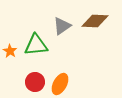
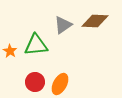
gray triangle: moved 1 px right, 1 px up
